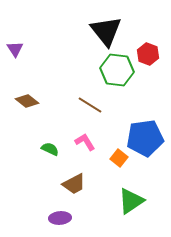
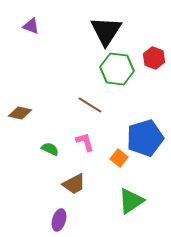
black triangle: rotated 12 degrees clockwise
purple triangle: moved 16 px right, 23 px up; rotated 36 degrees counterclockwise
red hexagon: moved 6 px right, 4 px down
green hexagon: moved 1 px up
brown diamond: moved 7 px left, 12 px down; rotated 25 degrees counterclockwise
blue pentagon: rotated 9 degrees counterclockwise
pink L-shape: rotated 15 degrees clockwise
purple ellipse: moved 1 px left, 2 px down; rotated 70 degrees counterclockwise
